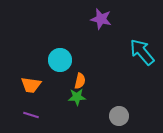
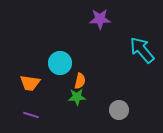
purple star: moved 1 px left; rotated 15 degrees counterclockwise
cyan arrow: moved 2 px up
cyan circle: moved 3 px down
orange trapezoid: moved 1 px left, 2 px up
gray circle: moved 6 px up
